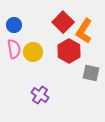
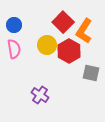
yellow circle: moved 14 px right, 7 px up
